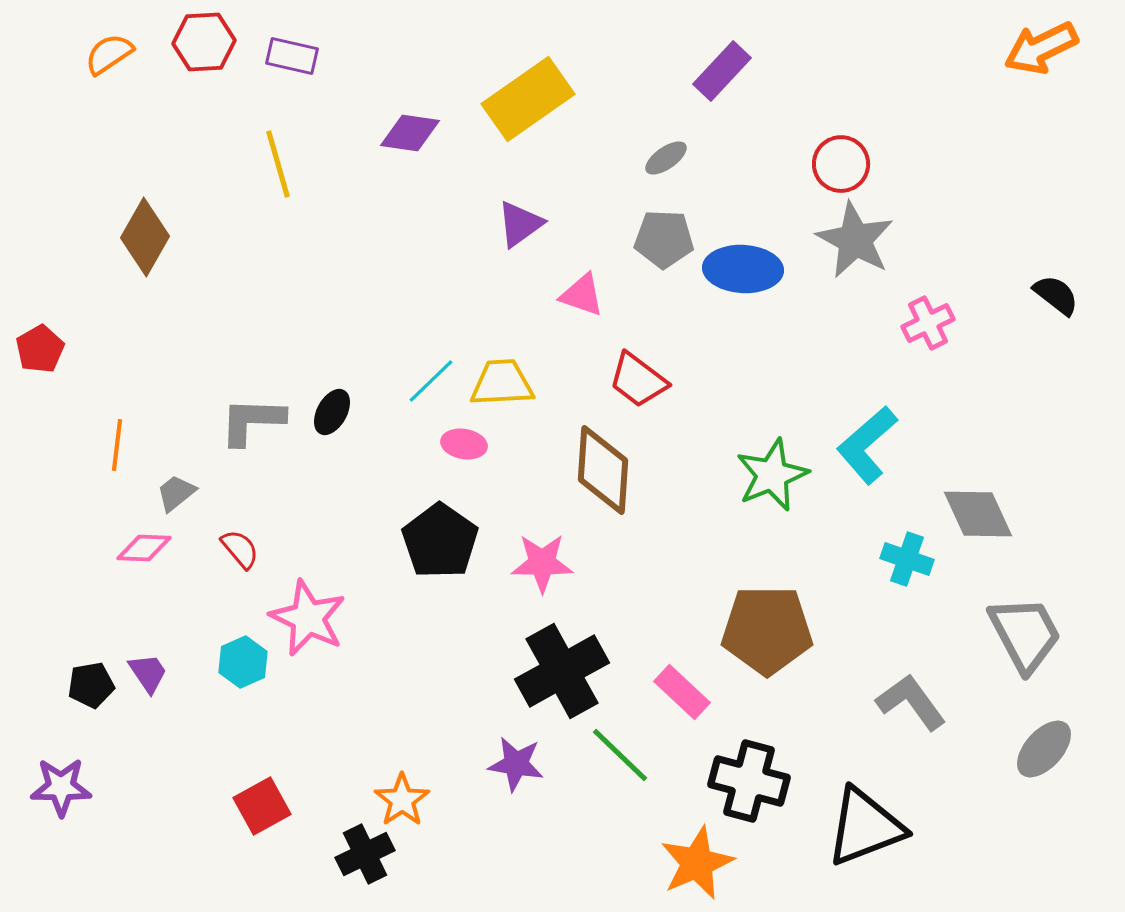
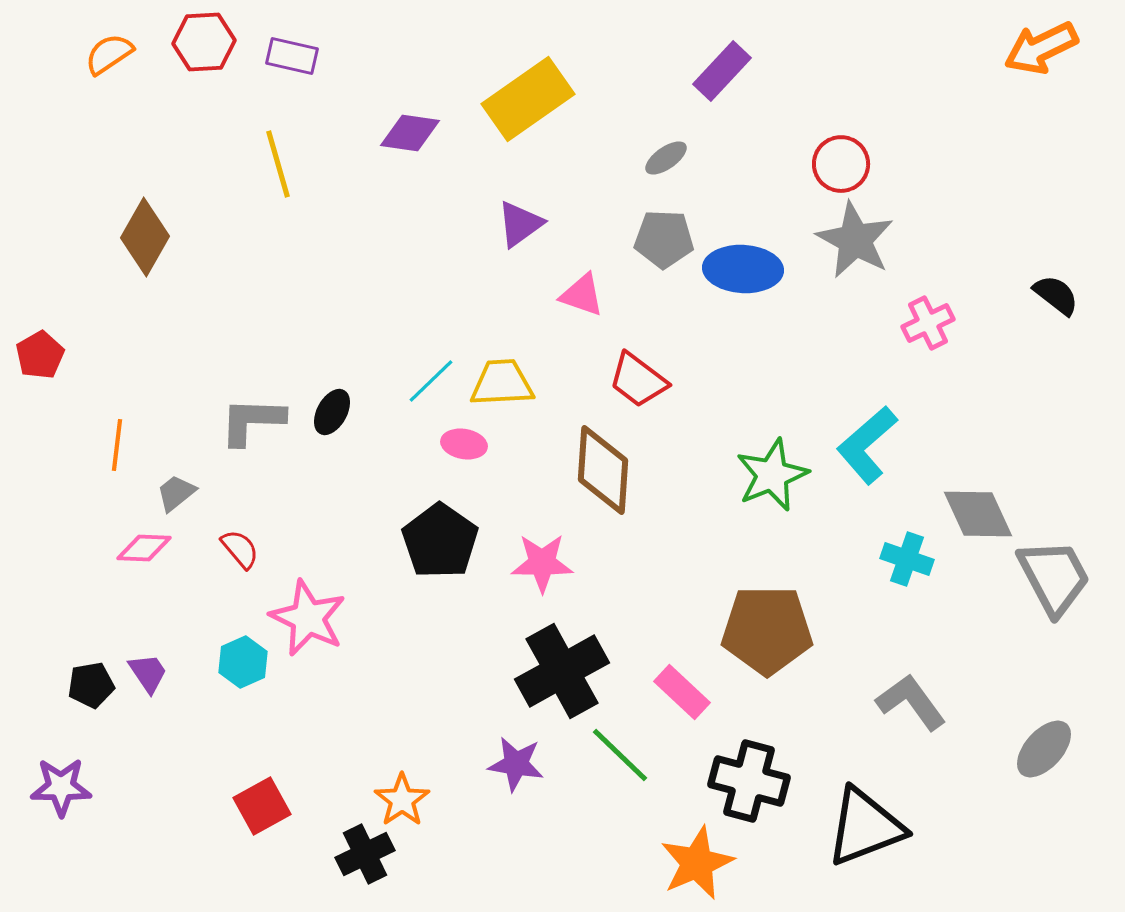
red pentagon at (40, 349): moved 6 px down
gray trapezoid at (1025, 634): moved 29 px right, 57 px up
